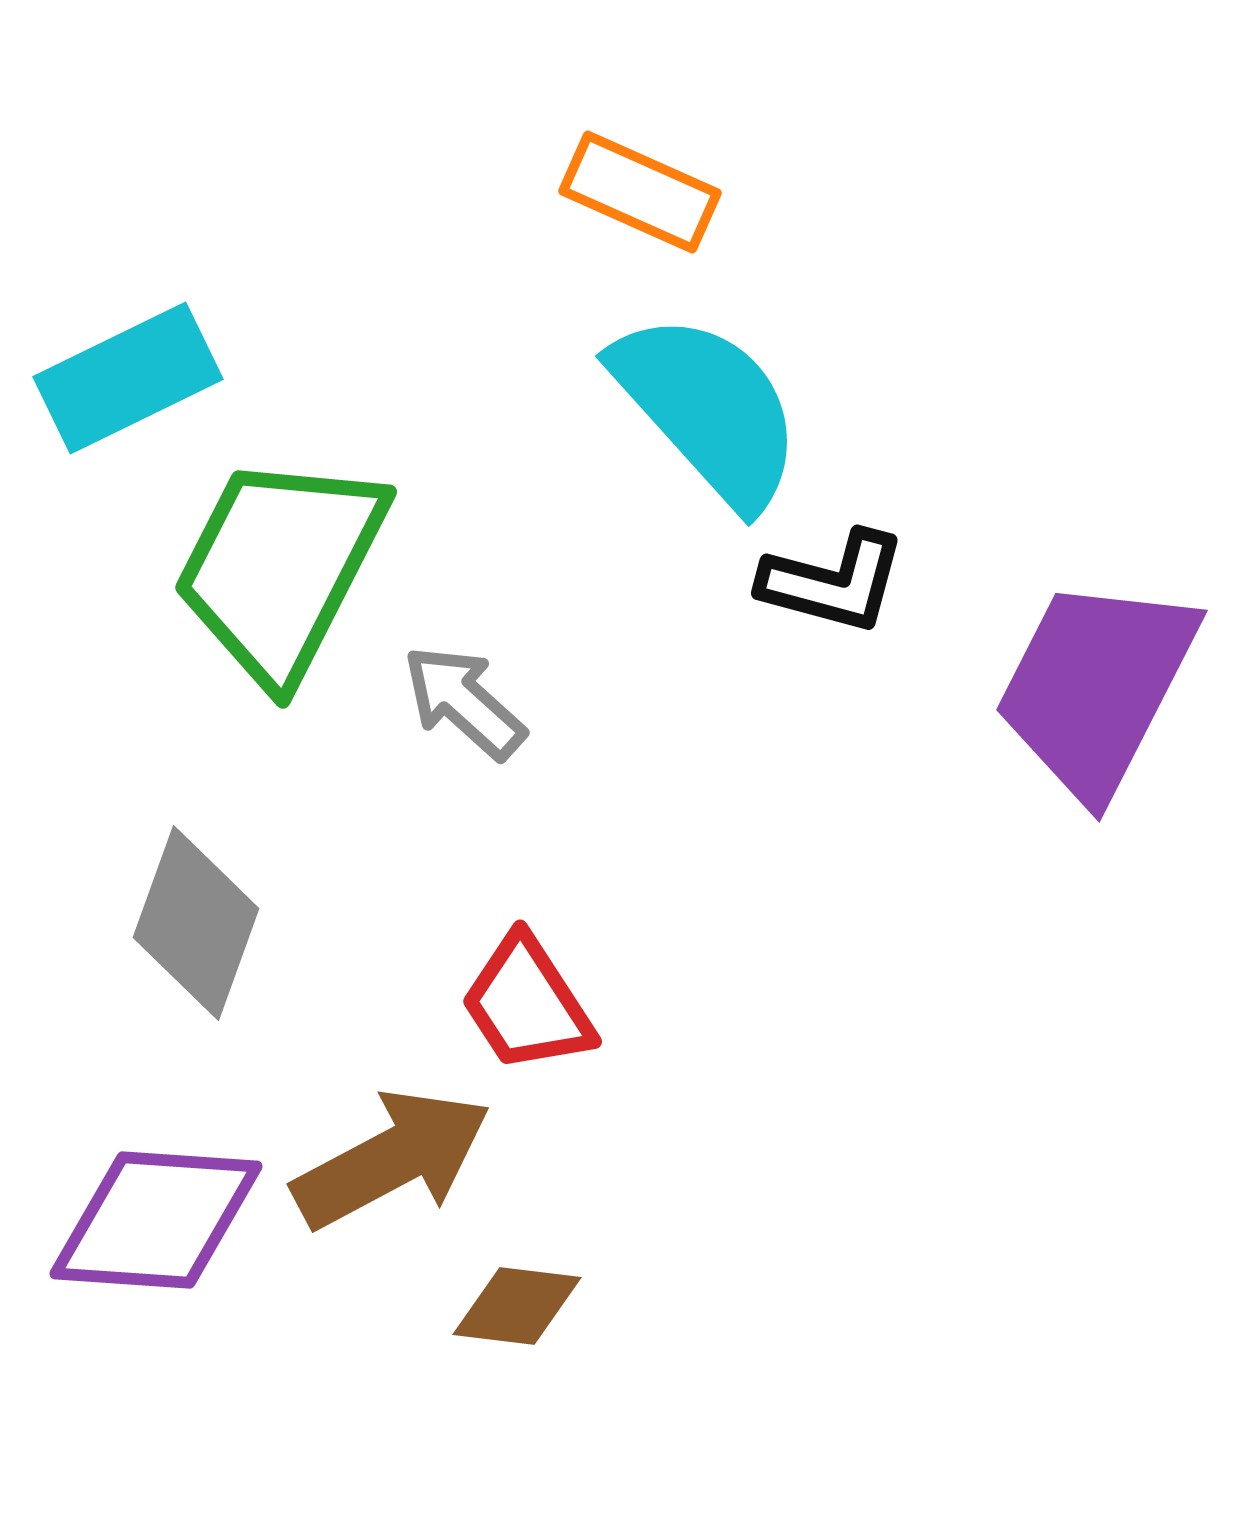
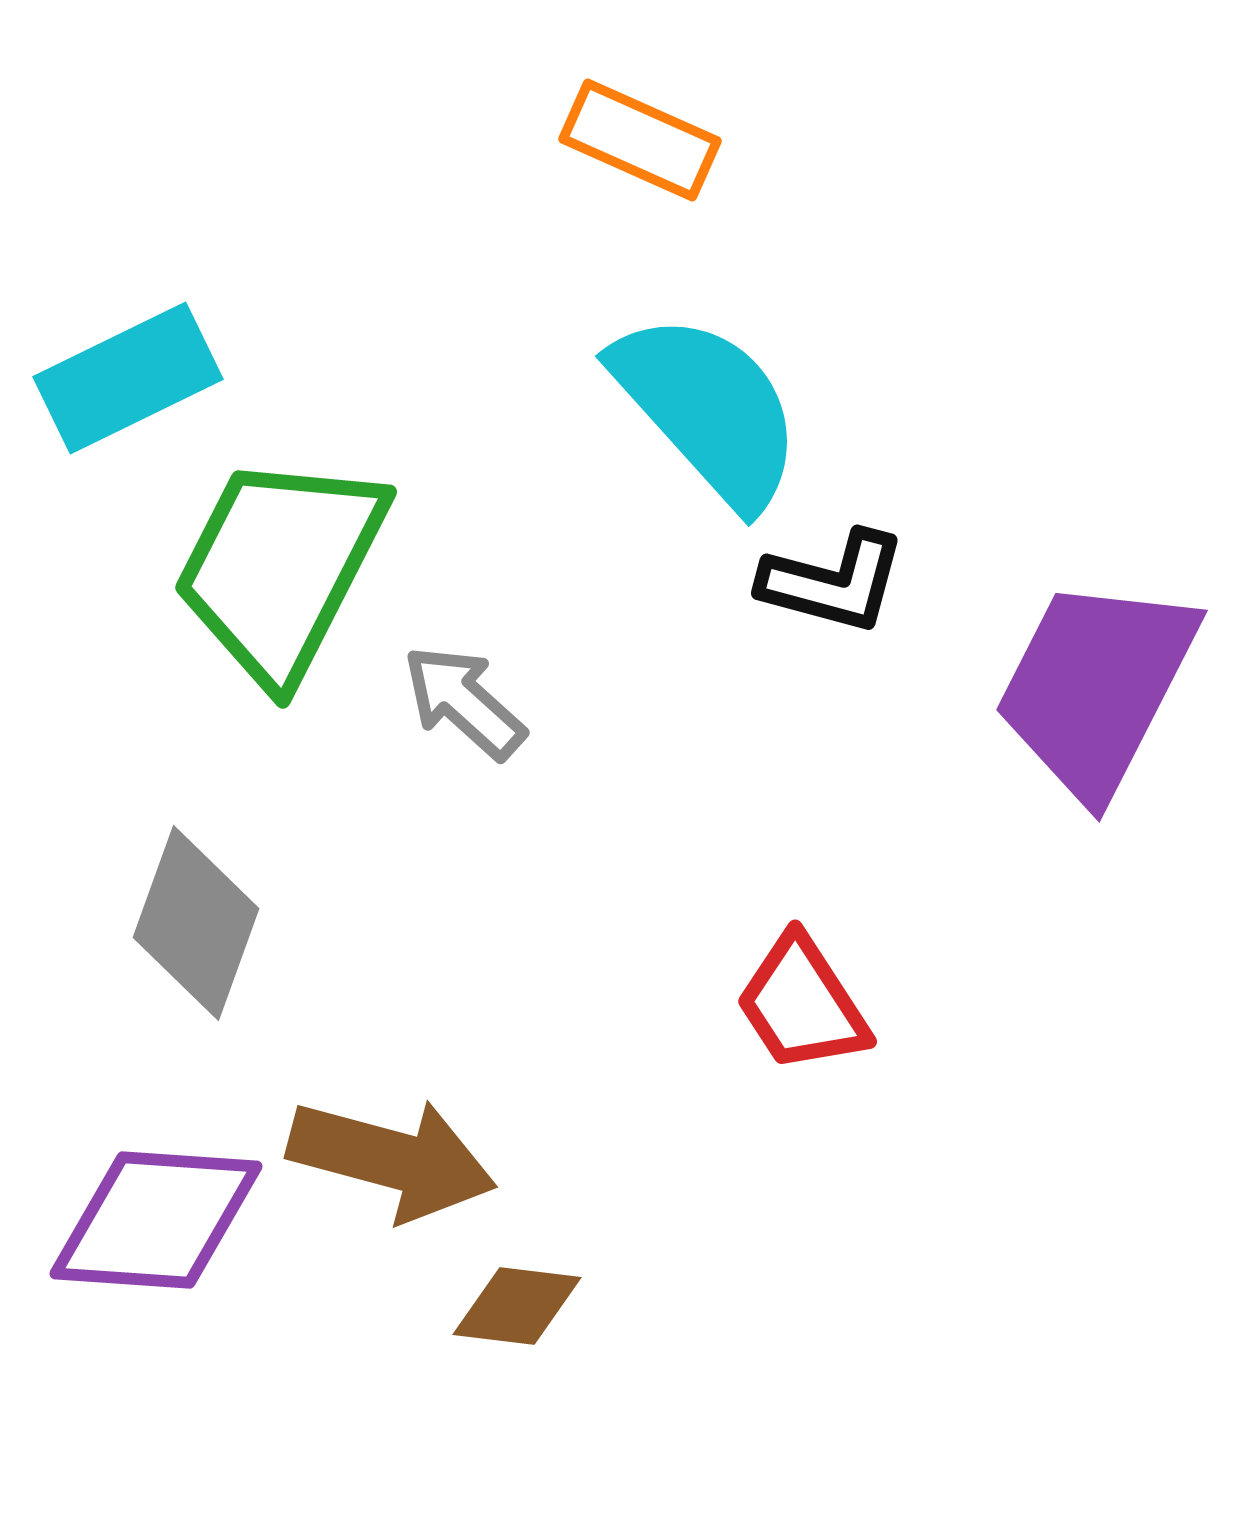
orange rectangle: moved 52 px up
red trapezoid: moved 275 px right
brown arrow: rotated 43 degrees clockwise
